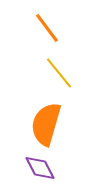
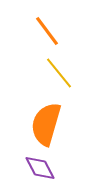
orange line: moved 3 px down
